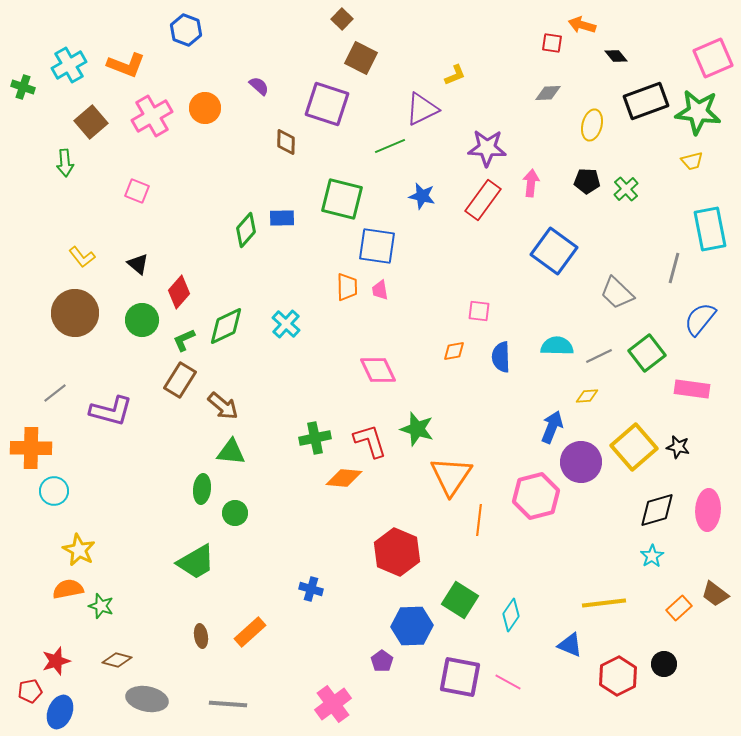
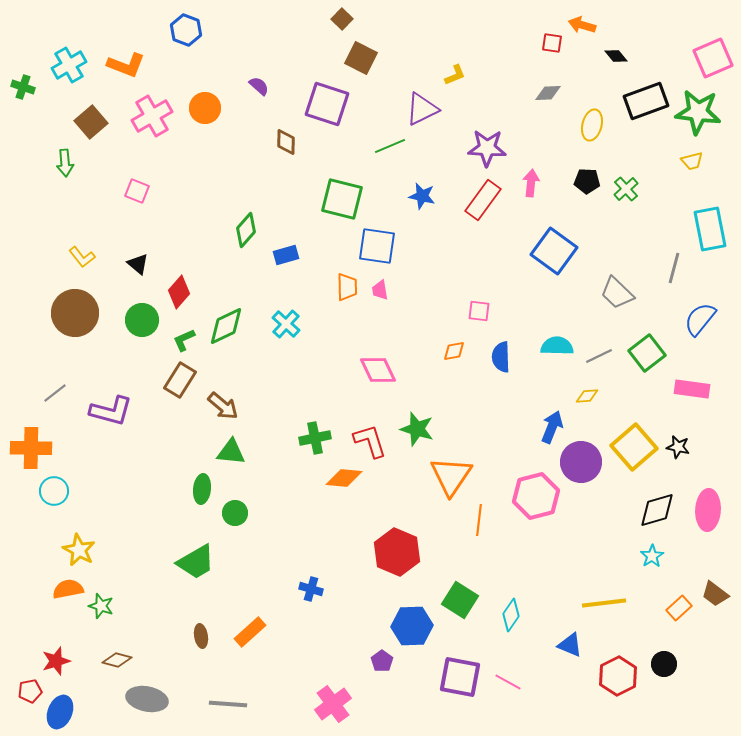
blue rectangle at (282, 218): moved 4 px right, 37 px down; rotated 15 degrees counterclockwise
